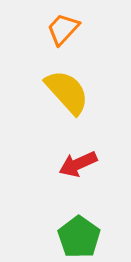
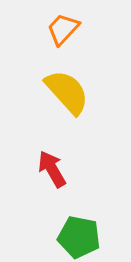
red arrow: moved 26 px left, 5 px down; rotated 84 degrees clockwise
green pentagon: rotated 24 degrees counterclockwise
